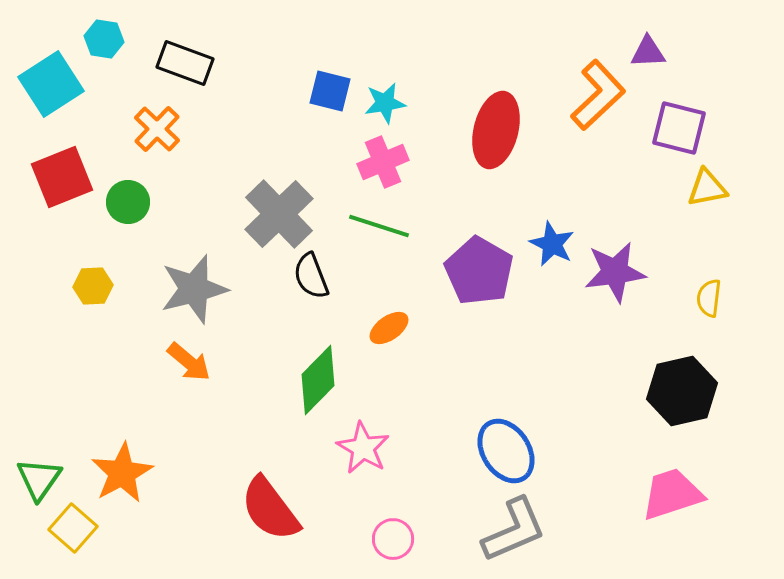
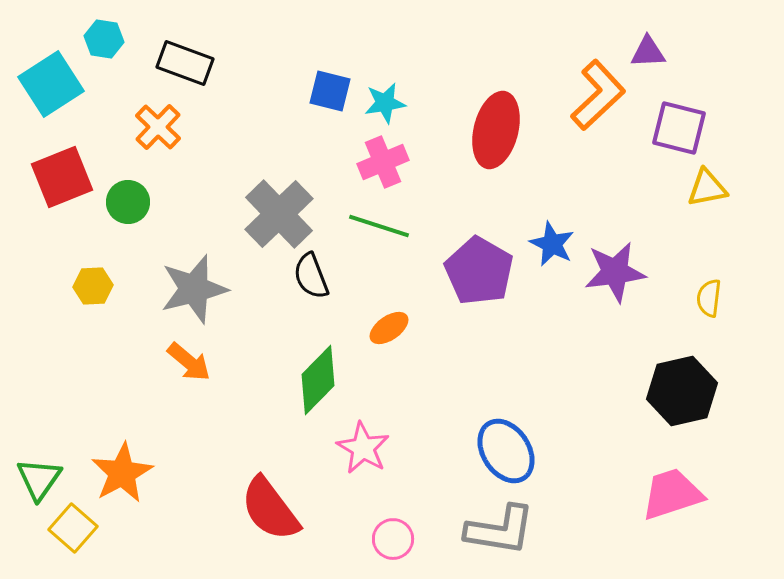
orange cross: moved 1 px right, 2 px up
gray L-shape: moved 14 px left; rotated 32 degrees clockwise
